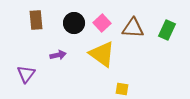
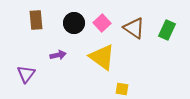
brown triangle: moved 1 px right; rotated 30 degrees clockwise
yellow triangle: moved 3 px down
